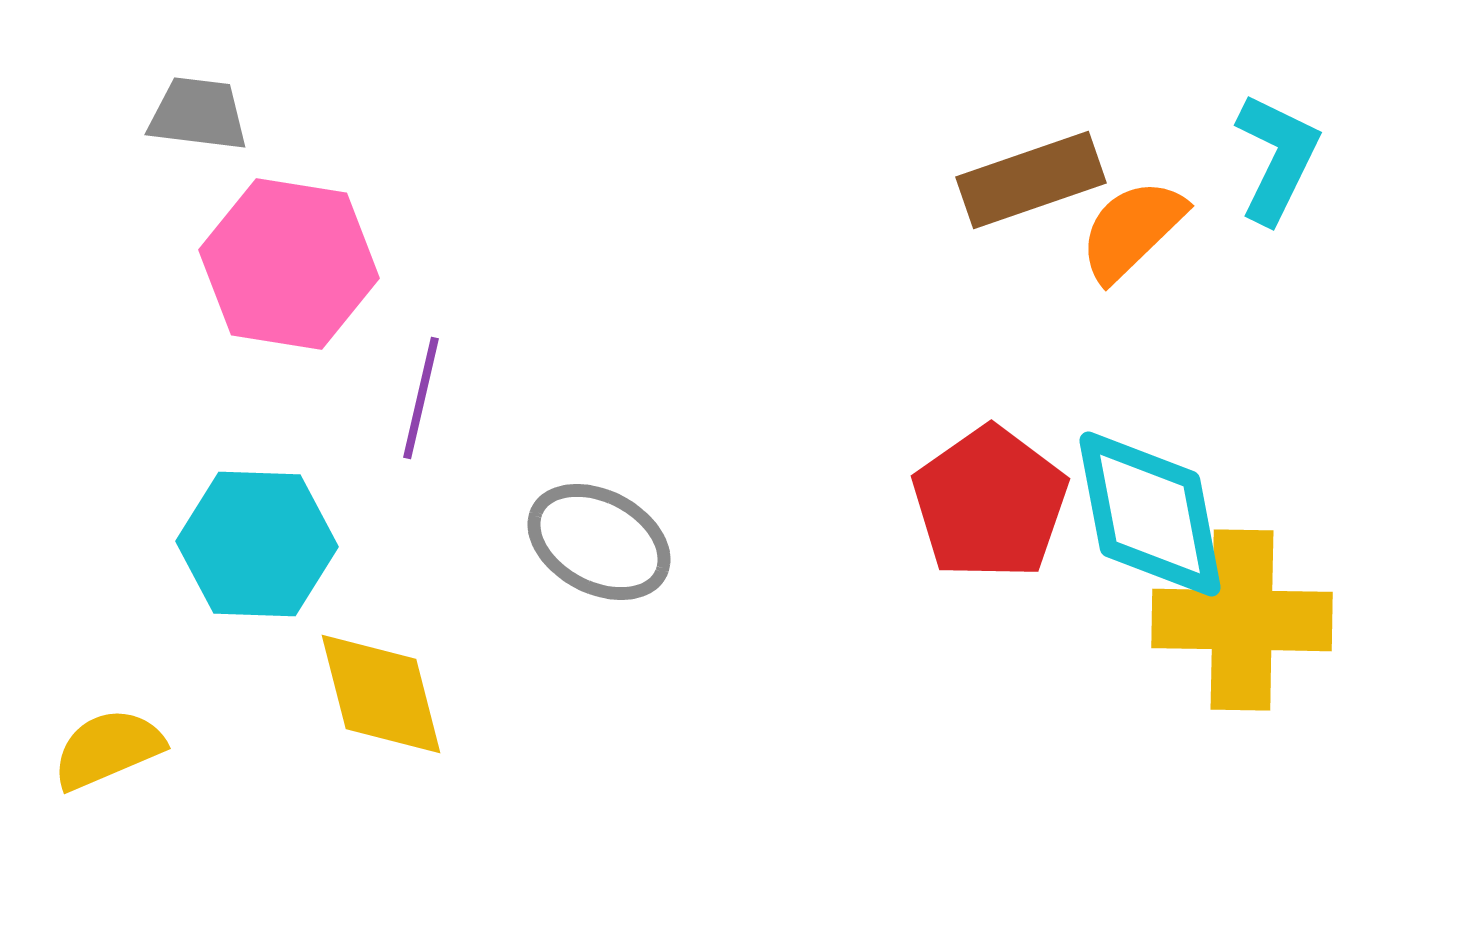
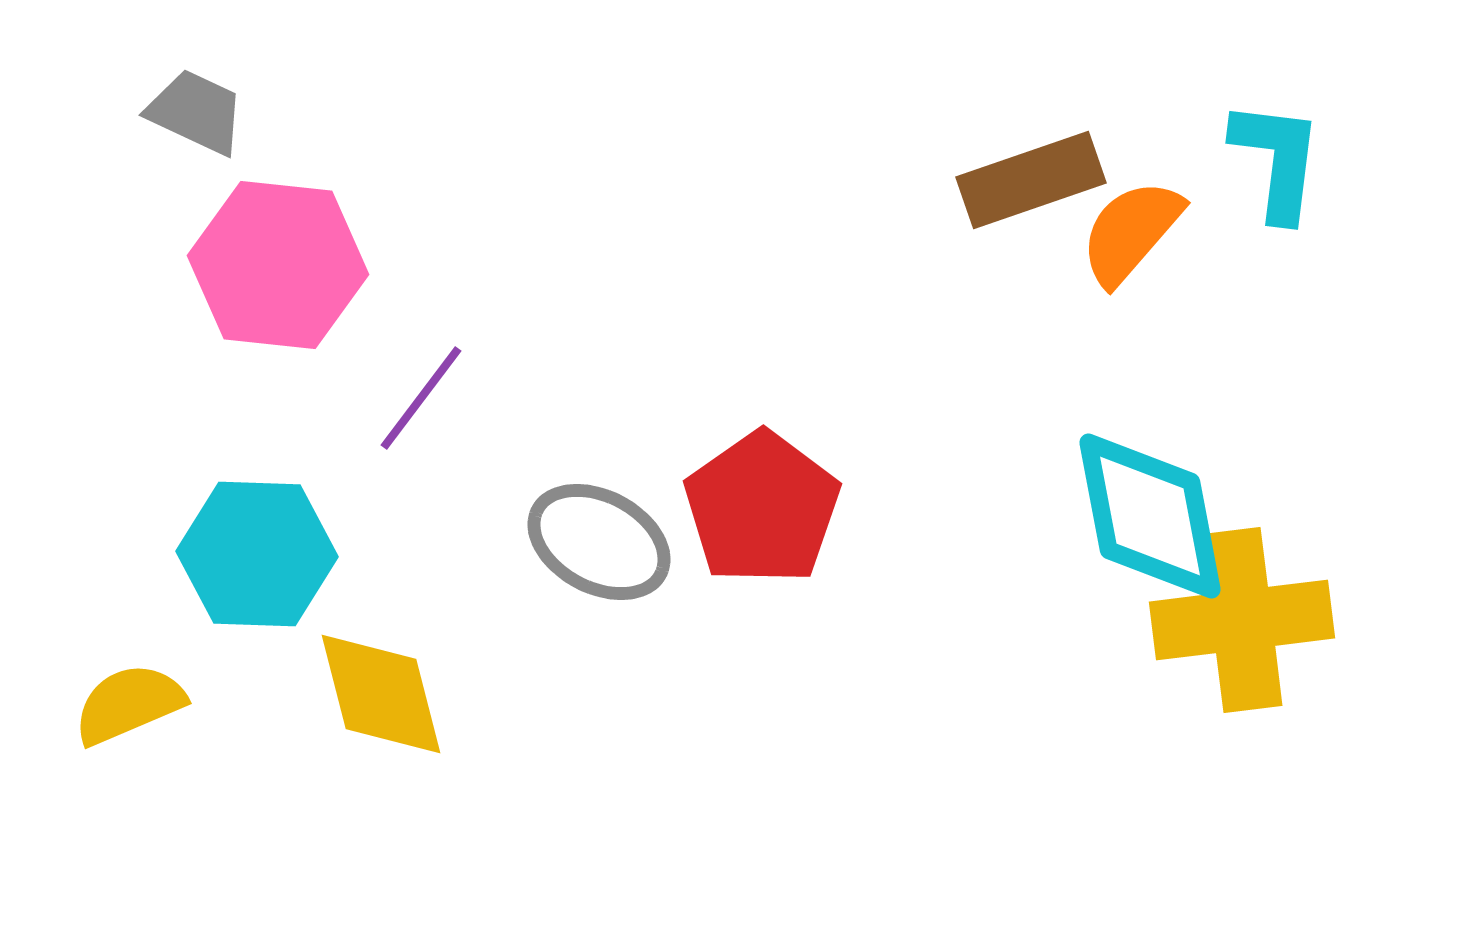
gray trapezoid: moved 2 px left, 2 px up; rotated 18 degrees clockwise
cyan L-shape: moved 2 px down; rotated 19 degrees counterclockwise
orange semicircle: moved 1 px left, 2 px down; rotated 5 degrees counterclockwise
pink hexagon: moved 11 px left, 1 px down; rotated 3 degrees counterclockwise
purple line: rotated 24 degrees clockwise
red pentagon: moved 228 px left, 5 px down
cyan diamond: moved 2 px down
cyan hexagon: moved 10 px down
yellow cross: rotated 8 degrees counterclockwise
yellow semicircle: moved 21 px right, 45 px up
